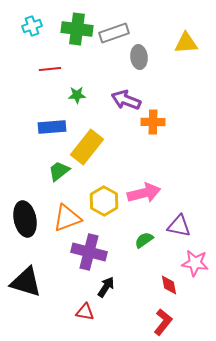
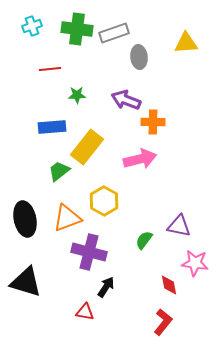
pink arrow: moved 4 px left, 34 px up
green semicircle: rotated 18 degrees counterclockwise
